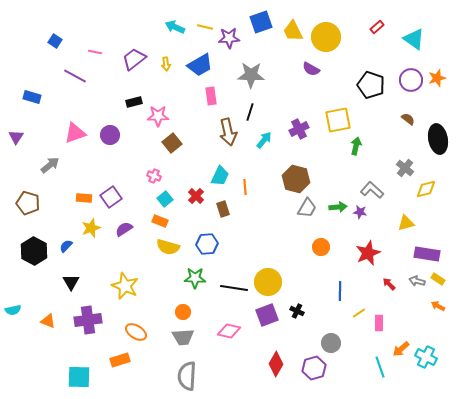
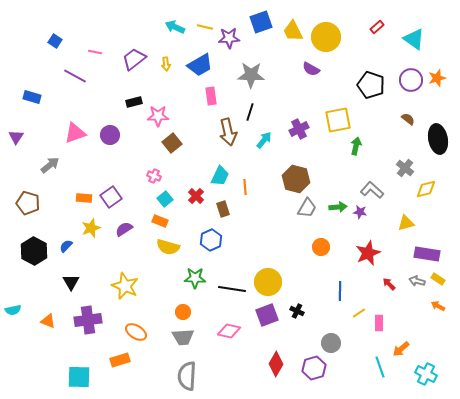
blue hexagon at (207, 244): moved 4 px right, 4 px up; rotated 20 degrees counterclockwise
black line at (234, 288): moved 2 px left, 1 px down
cyan cross at (426, 357): moved 17 px down
